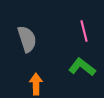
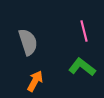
gray semicircle: moved 1 px right, 3 px down
orange arrow: moved 1 px left, 3 px up; rotated 30 degrees clockwise
